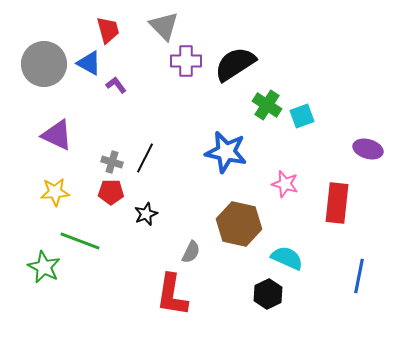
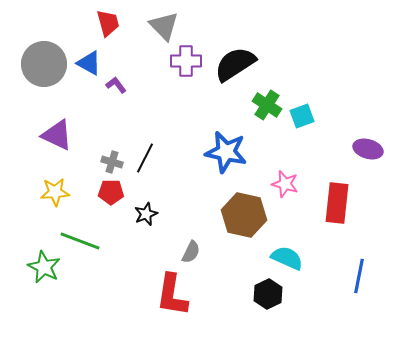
red trapezoid: moved 7 px up
brown hexagon: moved 5 px right, 9 px up
